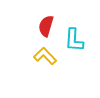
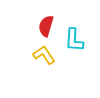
yellow L-shape: moved 1 px left, 1 px up; rotated 10 degrees clockwise
